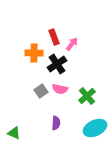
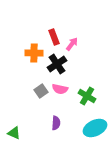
green cross: rotated 18 degrees counterclockwise
